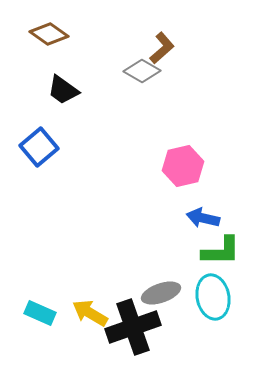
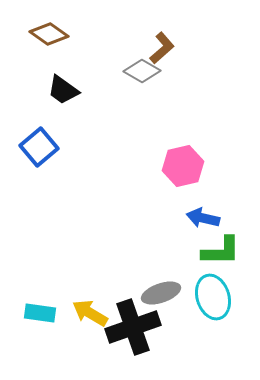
cyan ellipse: rotated 6 degrees counterclockwise
cyan rectangle: rotated 16 degrees counterclockwise
